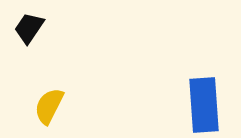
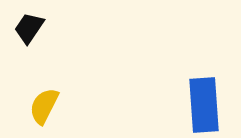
yellow semicircle: moved 5 px left
